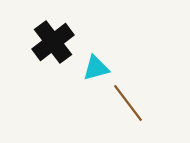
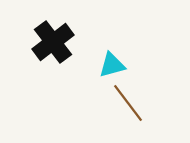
cyan triangle: moved 16 px right, 3 px up
